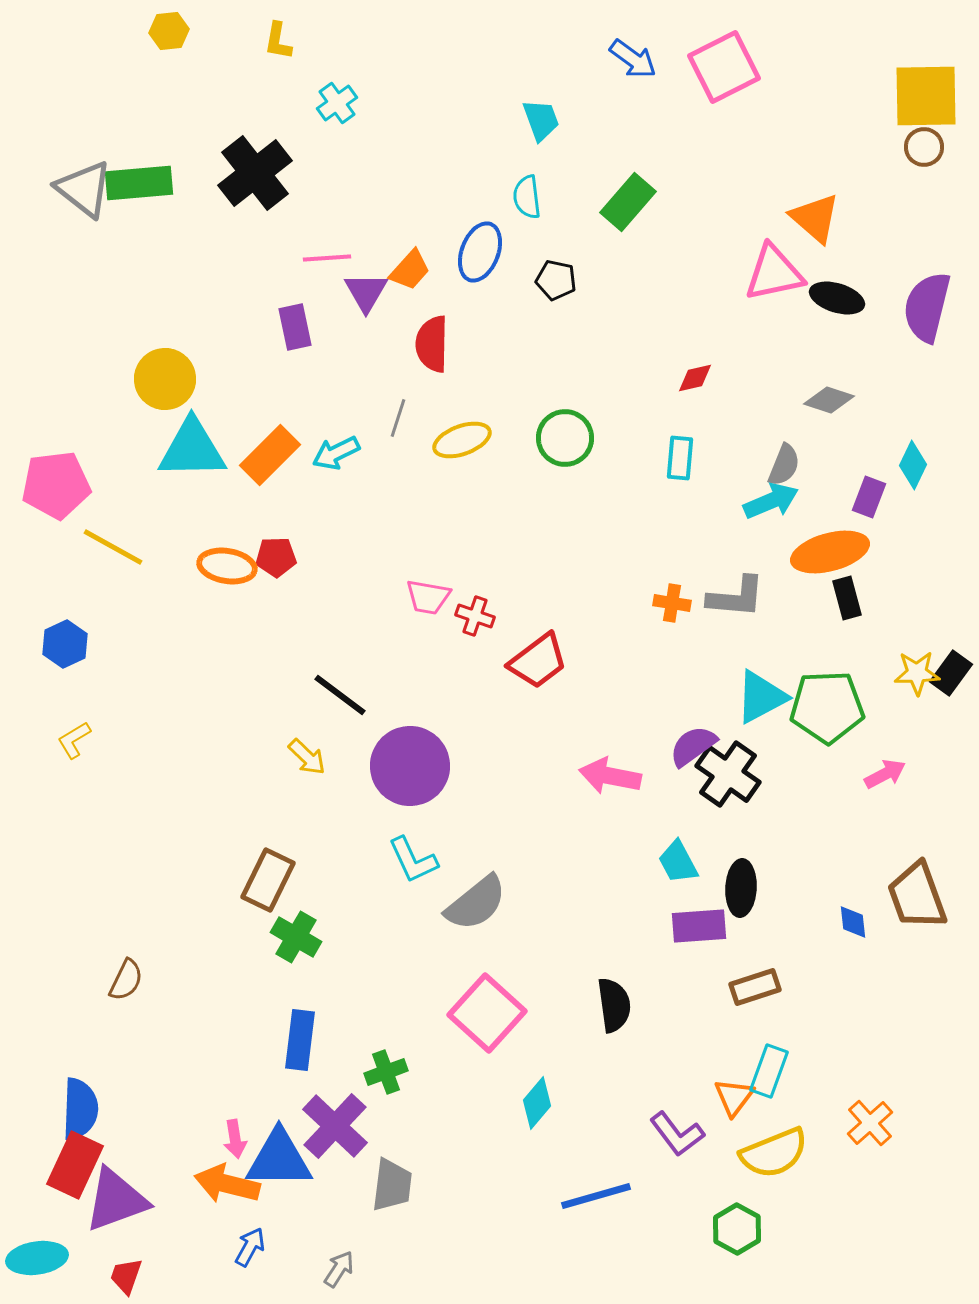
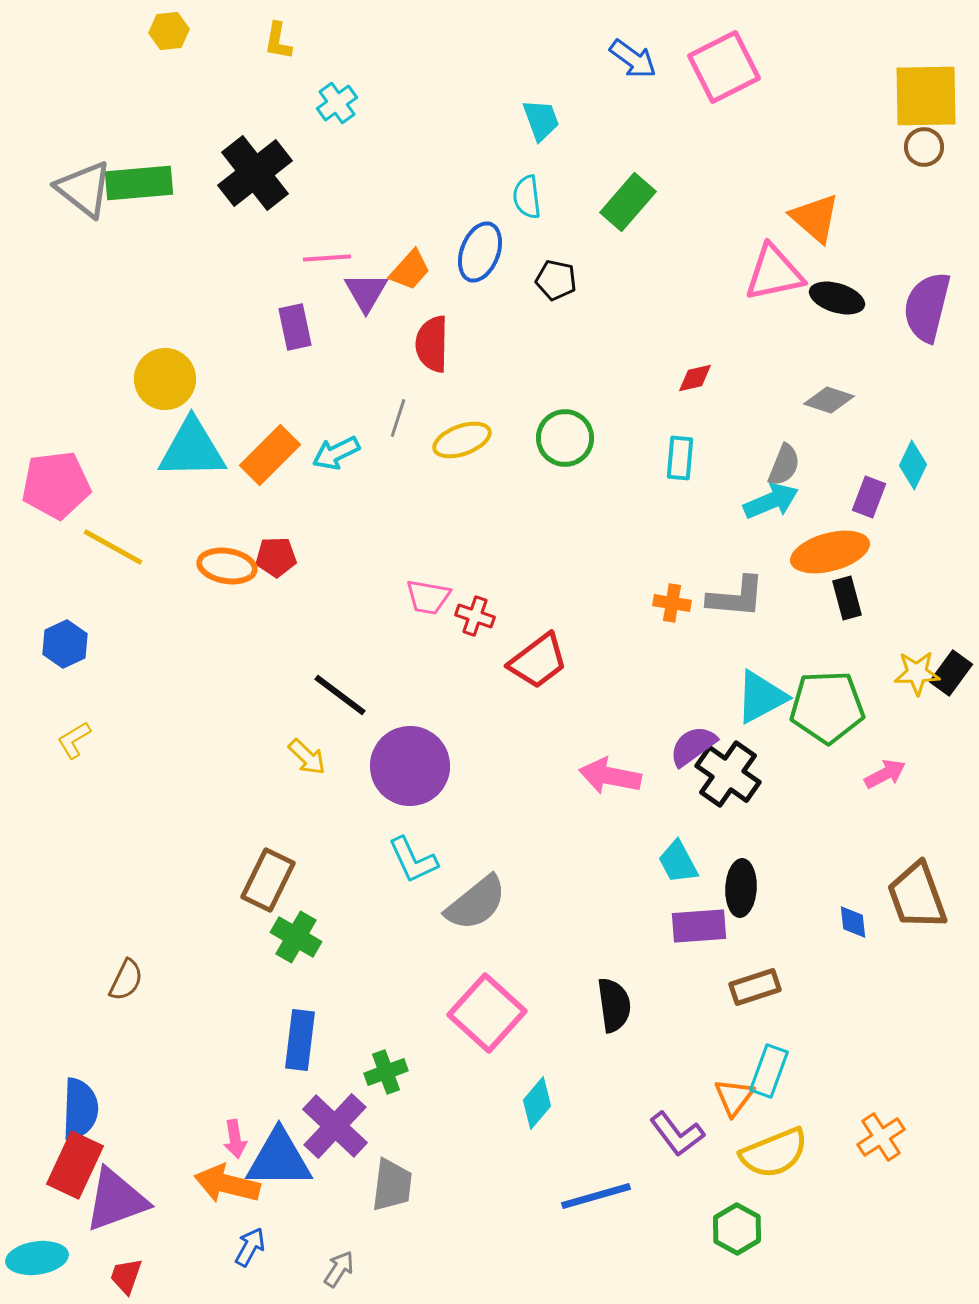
orange cross at (870, 1123): moved 11 px right, 14 px down; rotated 9 degrees clockwise
